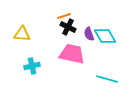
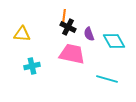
orange line: rotated 64 degrees counterclockwise
cyan diamond: moved 9 px right, 5 px down
